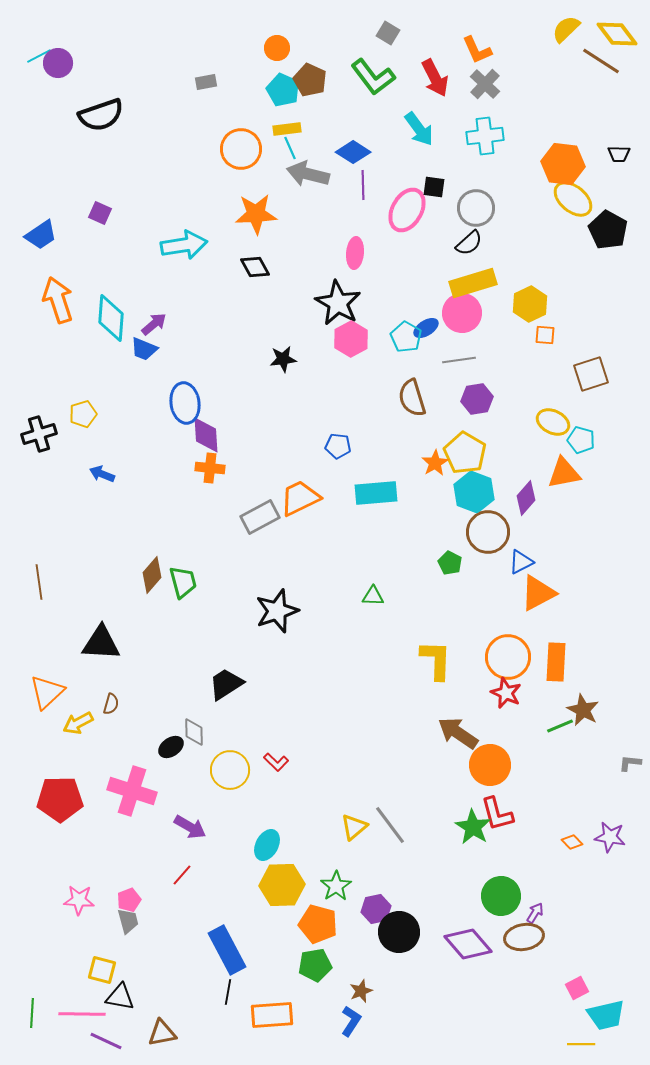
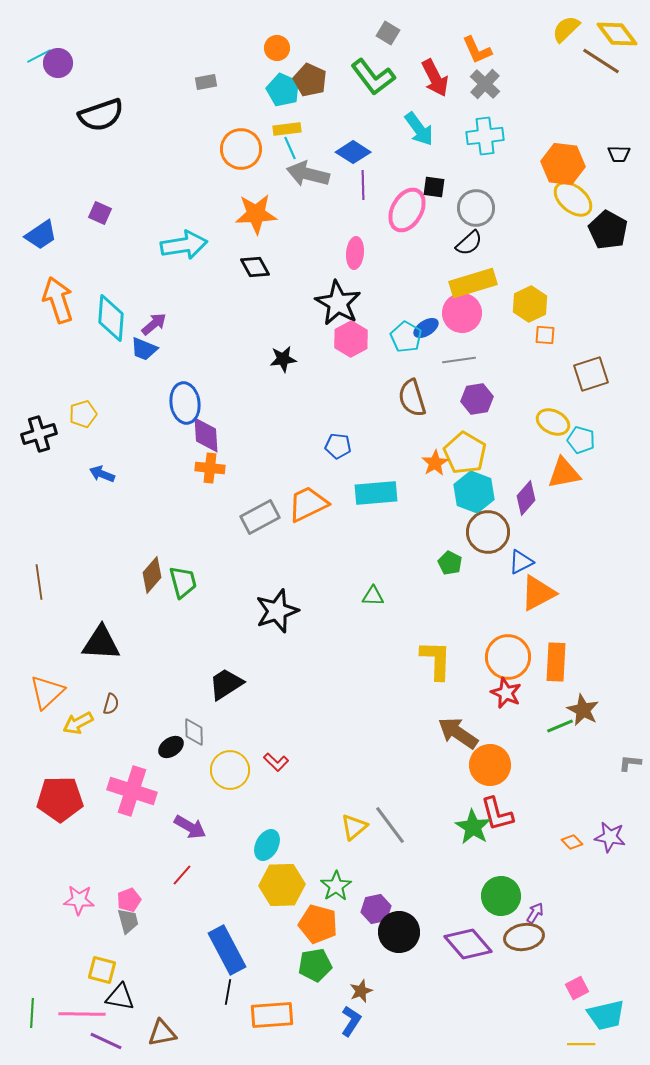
orange trapezoid at (300, 498): moved 8 px right, 6 px down
